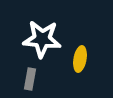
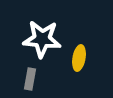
yellow ellipse: moved 1 px left, 1 px up
